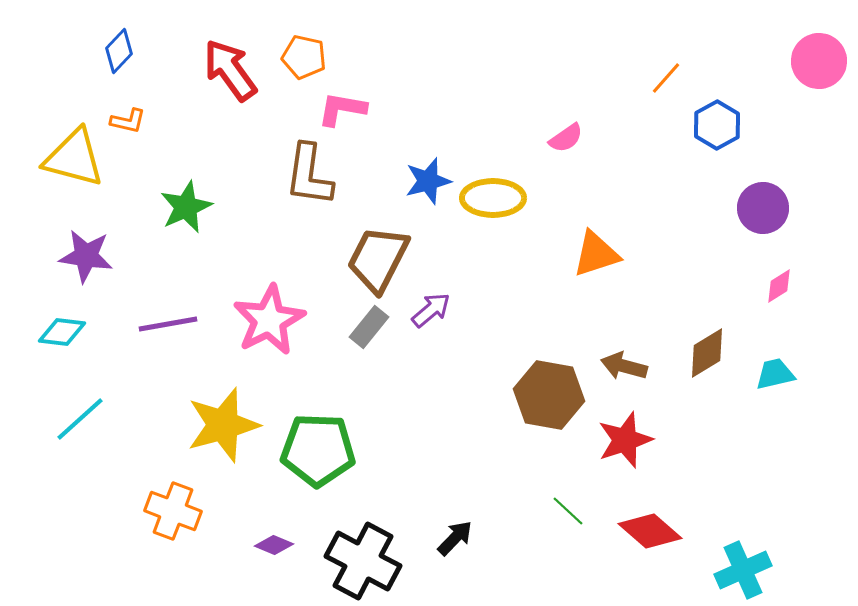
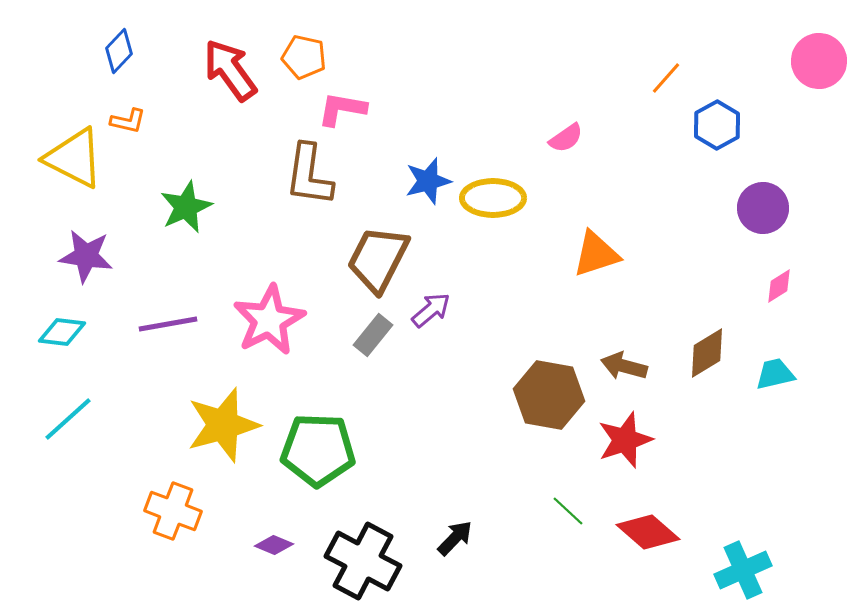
yellow triangle: rotated 12 degrees clockwise
gray rectangle: moved 4 px right, 8 px down
cyan line: moved 12 px left
red diamond: moved 2 px left, 1 px down
